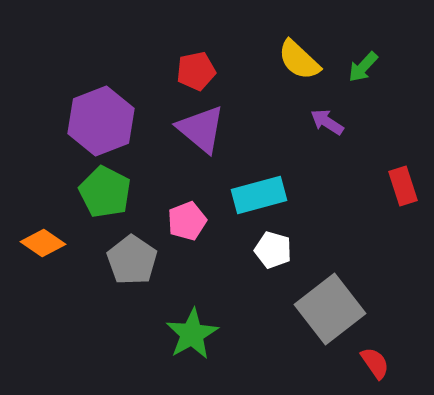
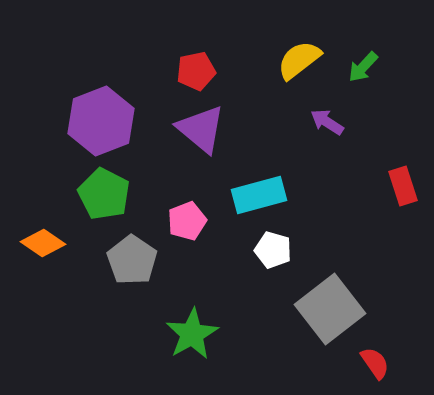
yellow semicircle: rotated 99 degrees clockwise
green pentagon: moved 1 px left, 2 px down
